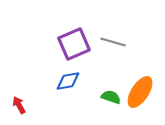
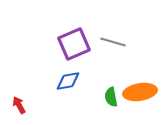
orange ellipse: rotated 48 degrees clockwise
green semicircle: rotated 120 degrees counterclockwise
